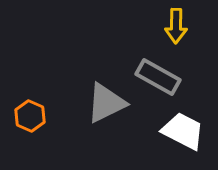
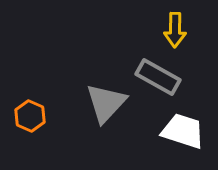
yellow arrow: moved 1 px left, 4 px down
gray triangle: rotated 21 degrees counterclockwise
white trapezoid: rotated 9 degrees counterclockwise
